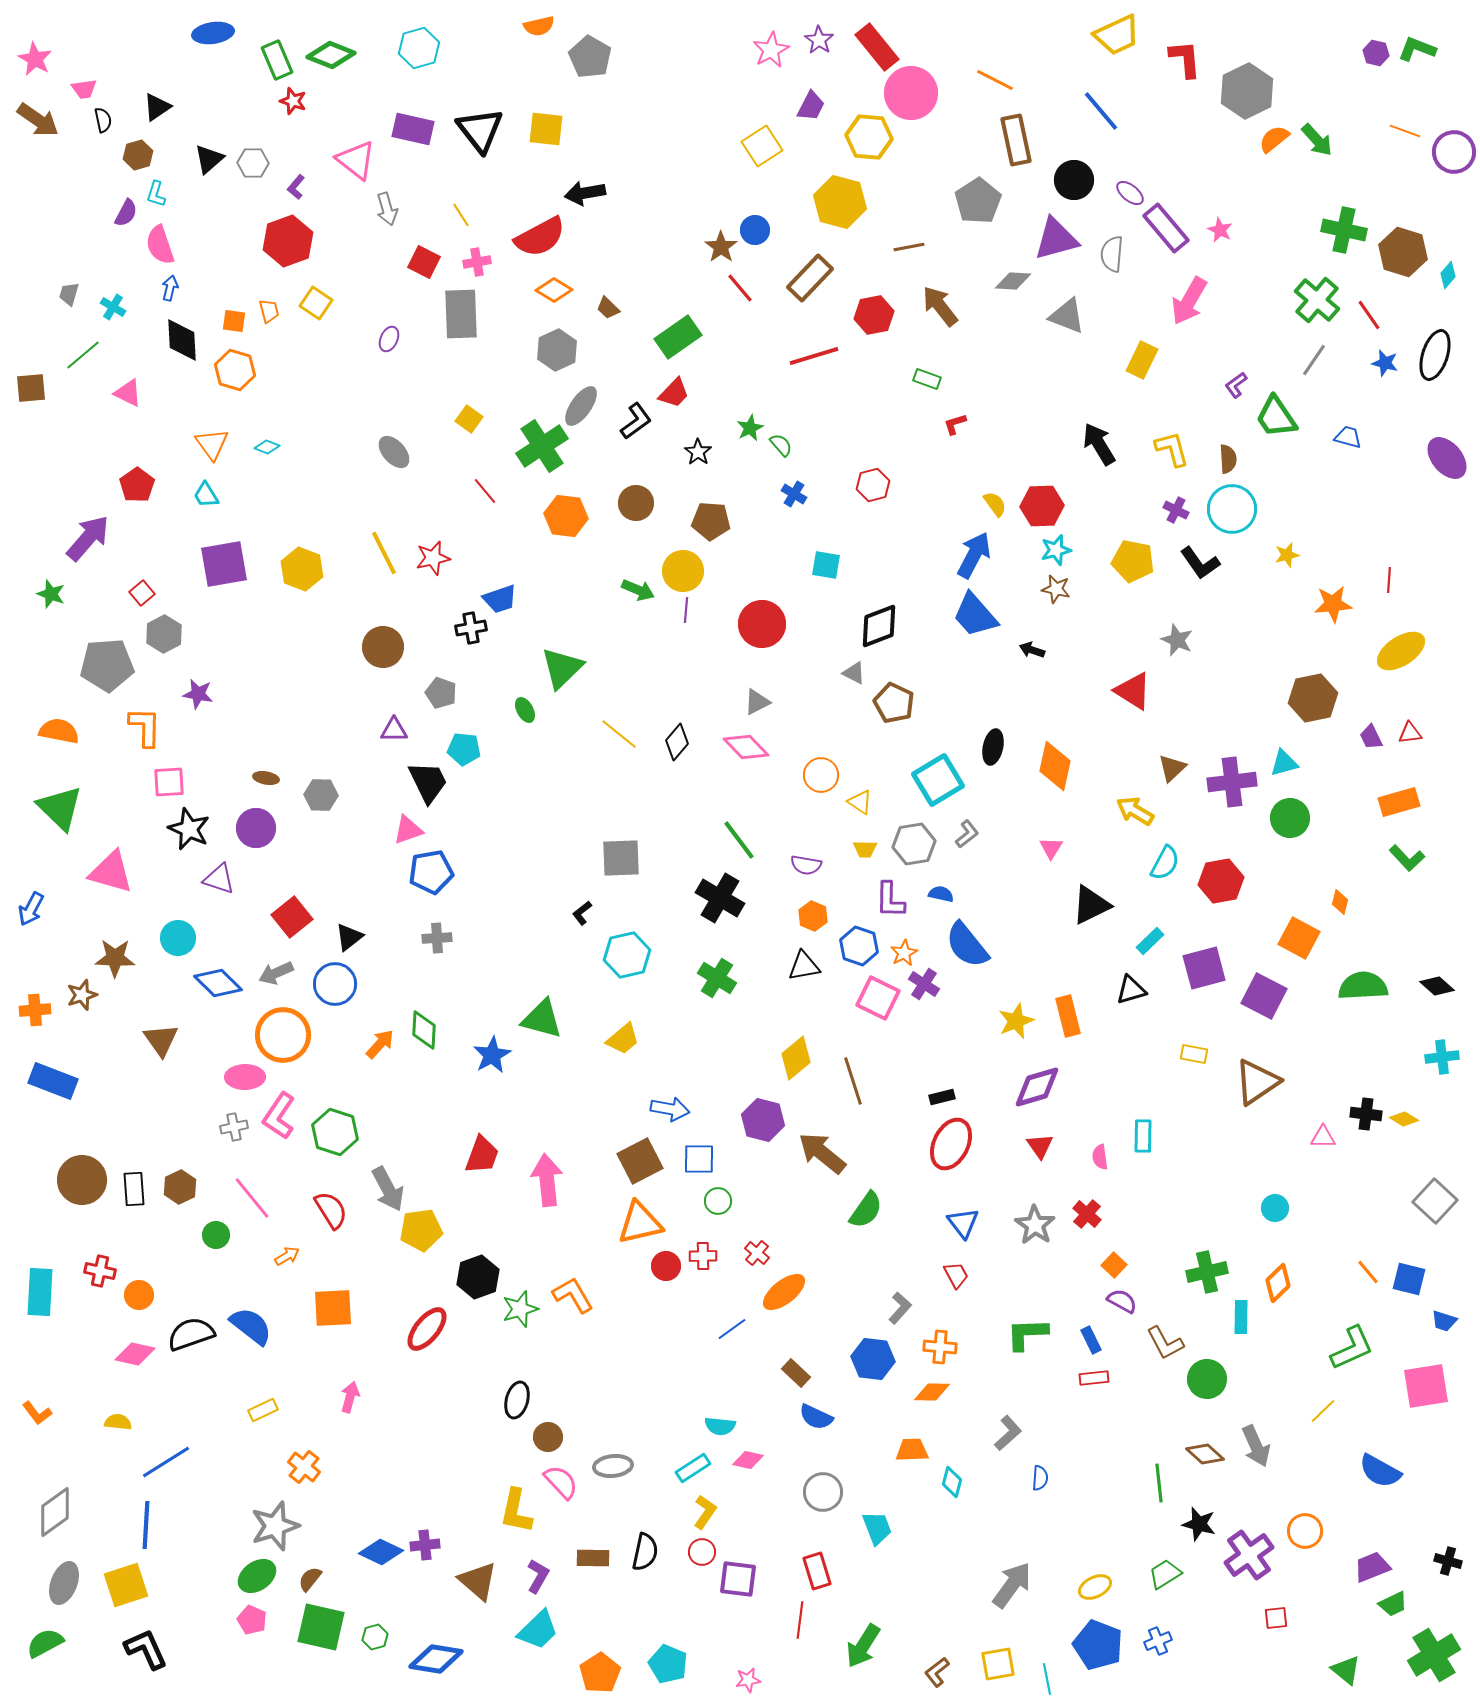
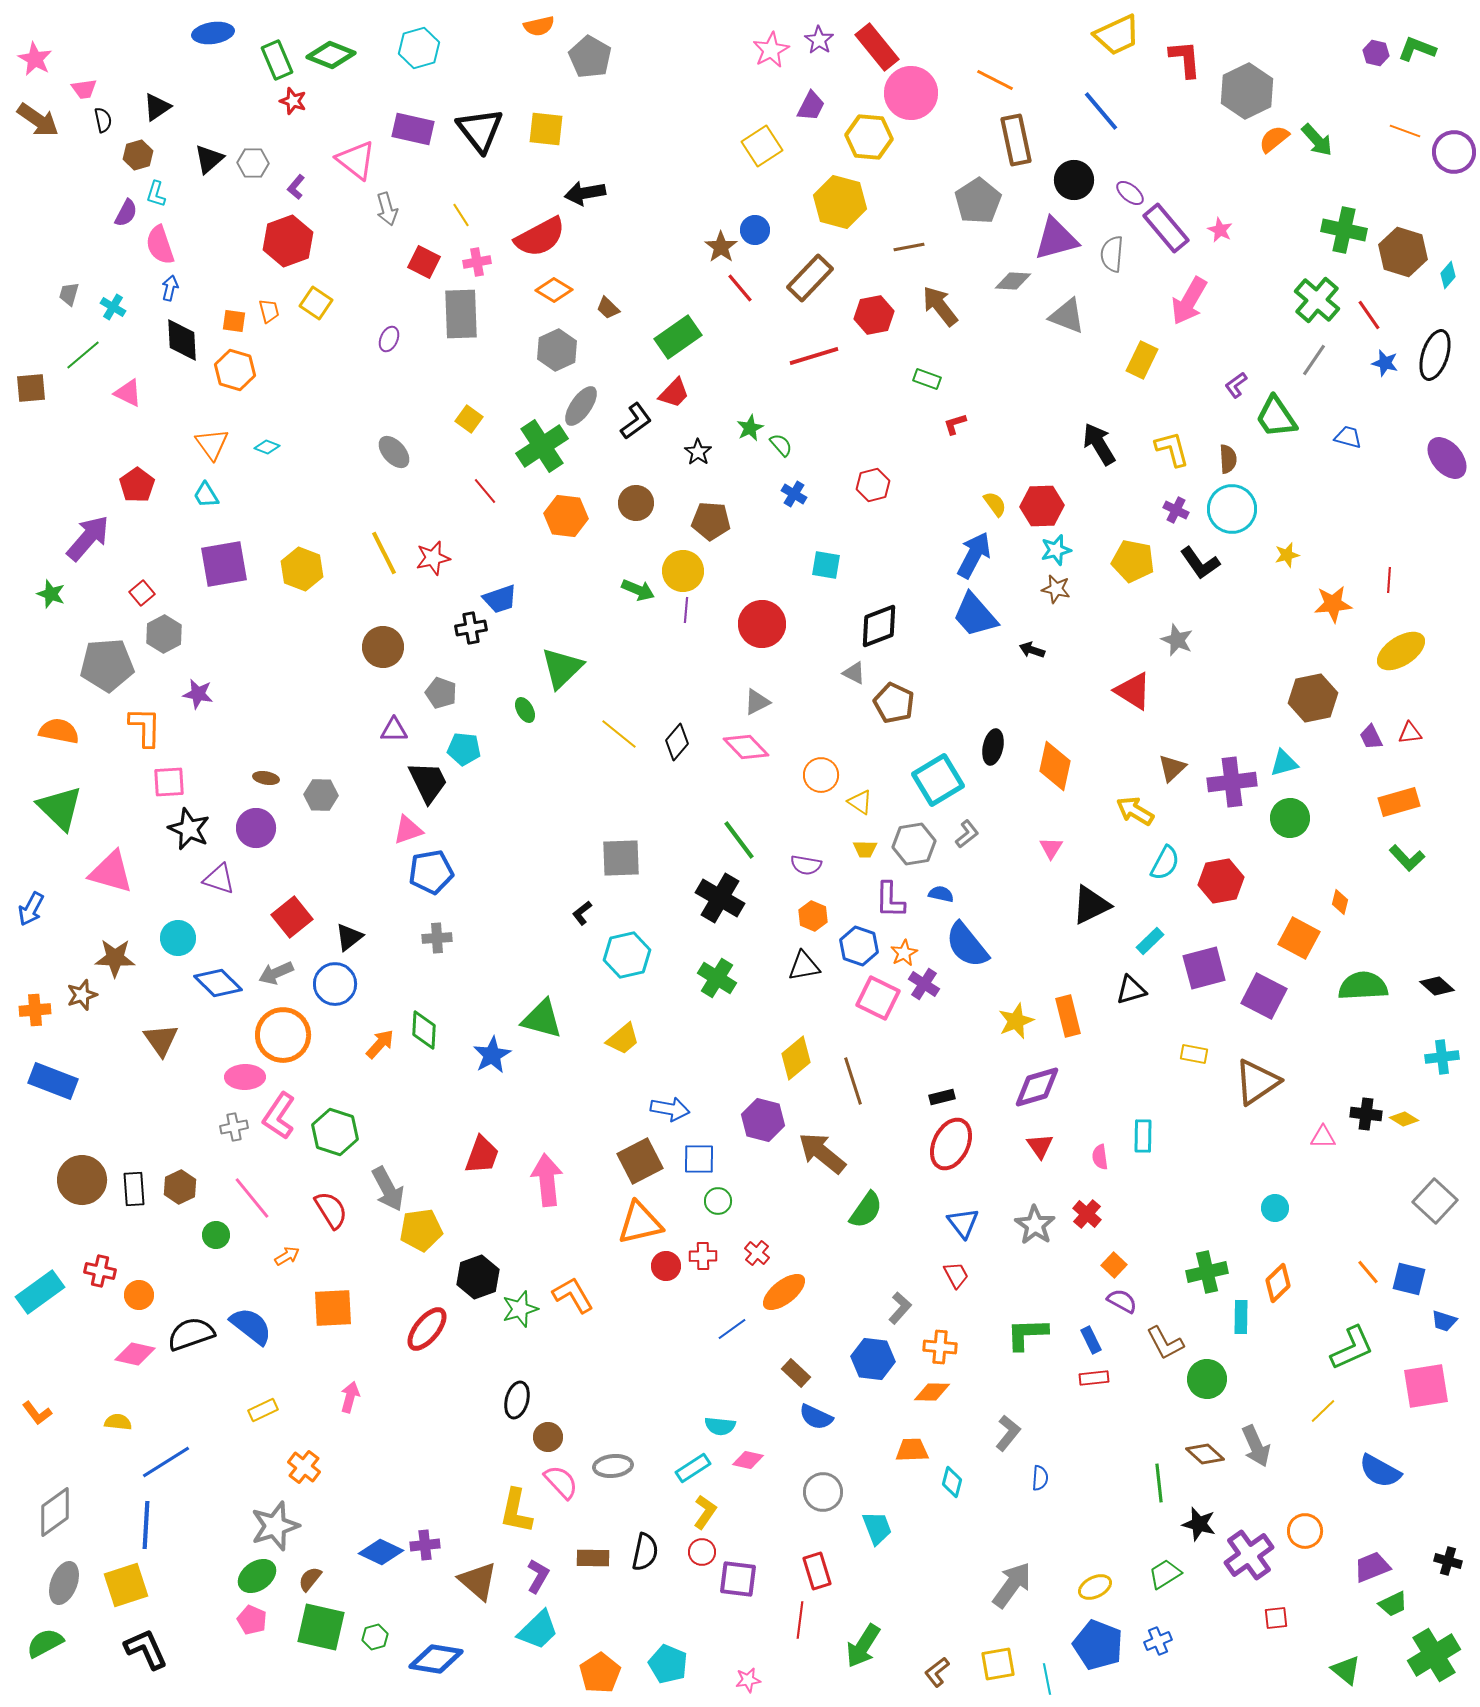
cyan rectangle at (40, 1292): rotated 51 degrees clockwise
gray L-shape at (1008, 1433): rotated 9 degrees counterclockwise
